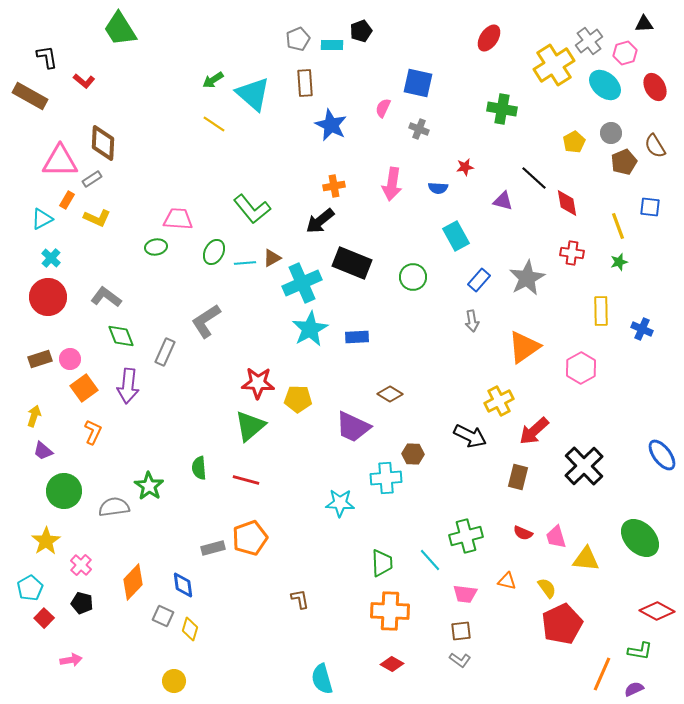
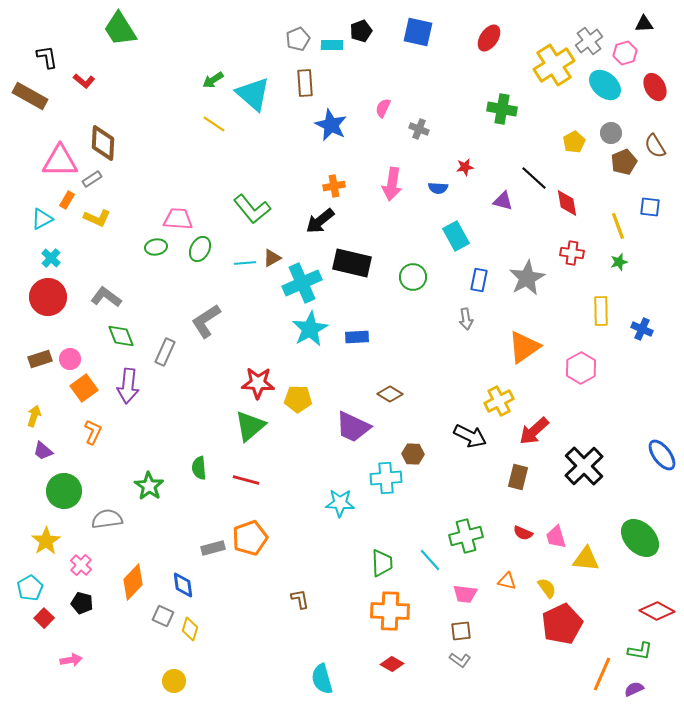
blue square at (418, 83): moved 51 px up
green ellipse at (214, 252): moved 14 px left, 3 px up
black rectangle at (352, 263): rotated 9 degrees counterclockwise
blue rectangle at (479, 280): rotated 30 degrees counterclockwise
gray arrow at (472, 321): moved 6 px left, 2 px up
gray semicircle at (114, 507): moved 7 px left, 12 px down
